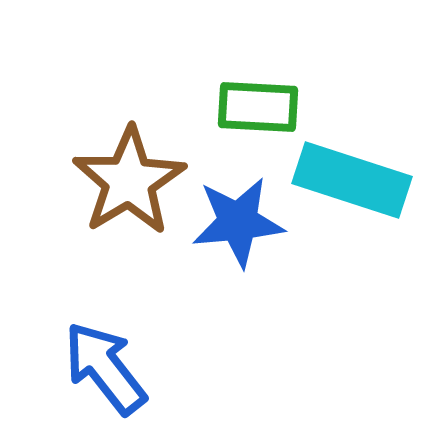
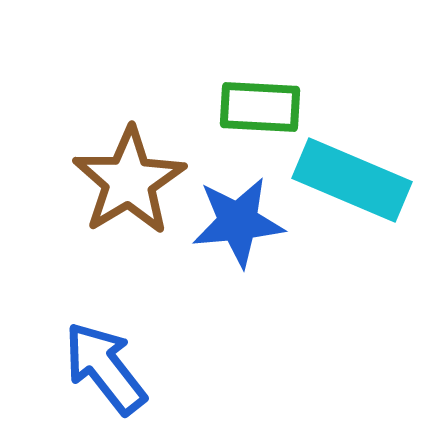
green rectangle: moved 2 px right
cyan rectangle: rotated 5 degrees clockwise
